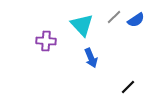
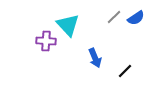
blue semicircle: moved 2 px up
cyan triangle: moved 14 px left
blue arrow: moved 4 px right
black line: moved 3 px left, 16 px up
